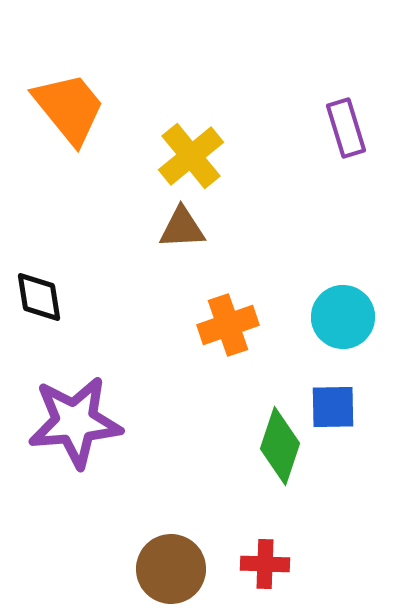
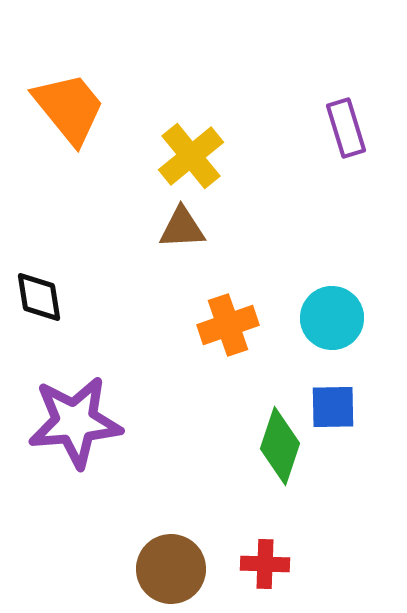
cyan circle: moved 11 px left, 1 px down
